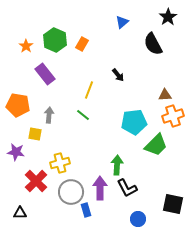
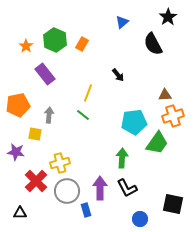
yellow line: moved 1 px left, 3 px down
orange pentagon: rotated 20 degrees counterclockwise
green trapezoid: moved 1 px right, 2 px up; rotated 10 degrees counterclockwise
green arrow: moved 5 px right, 7 px up
gray circle: moved 4 px left, 1 px up
blue circle: moved 2 px right
